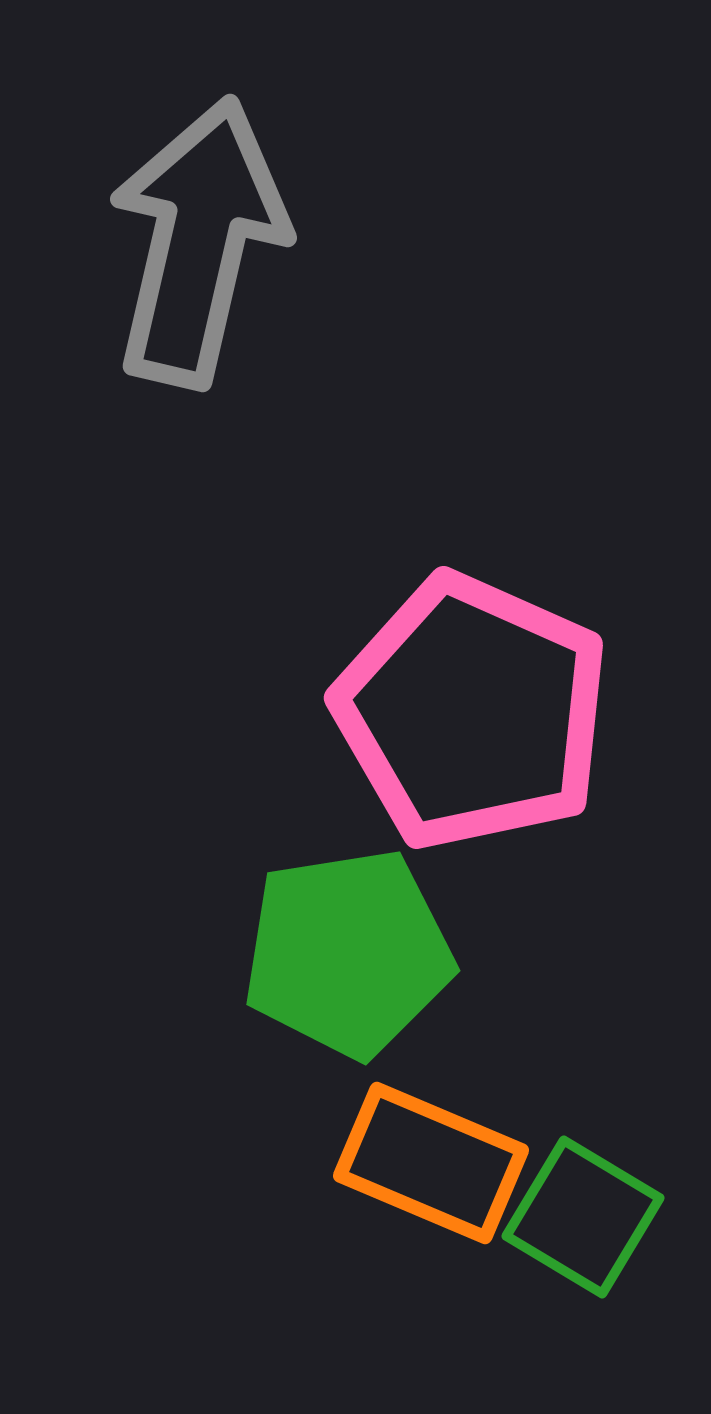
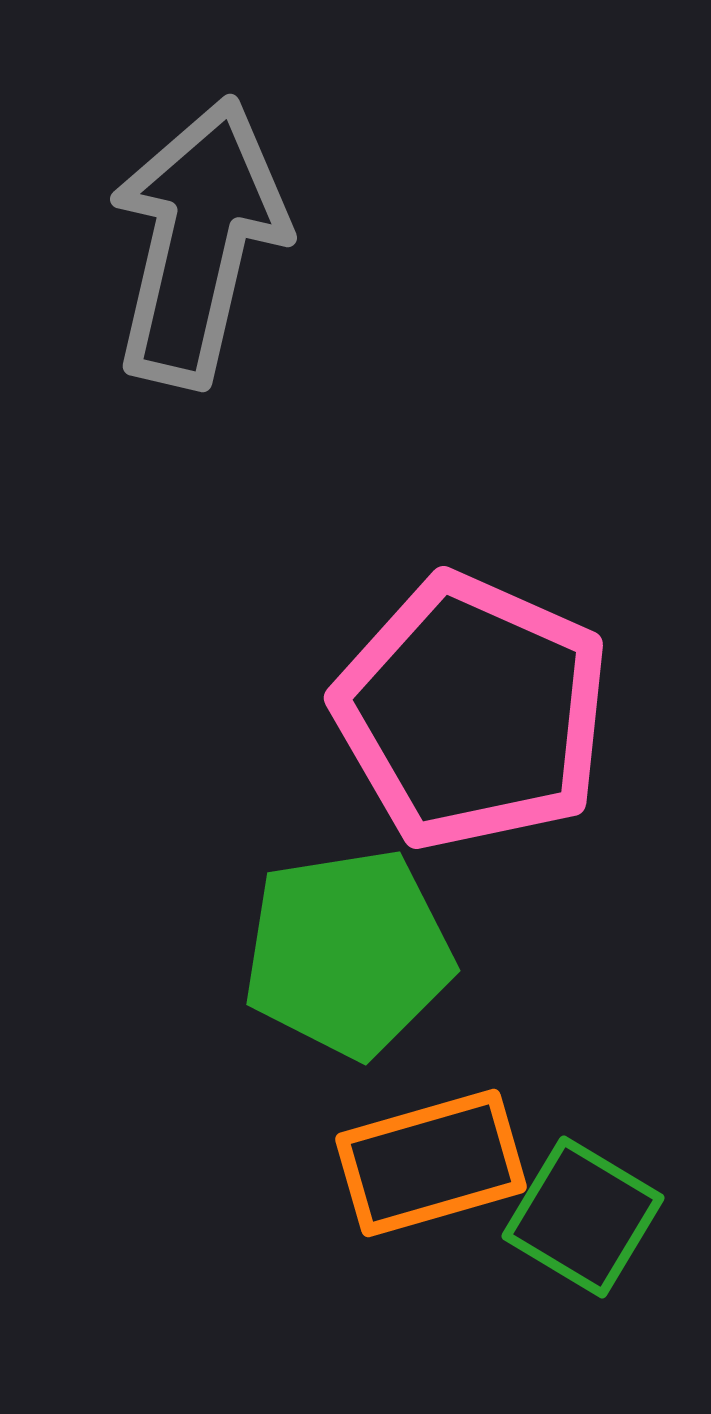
orange rectangle: rotated 39 degrees counterclockwise
